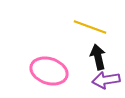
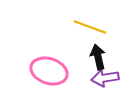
purple arrow: moved 1 px left, 2 px up
